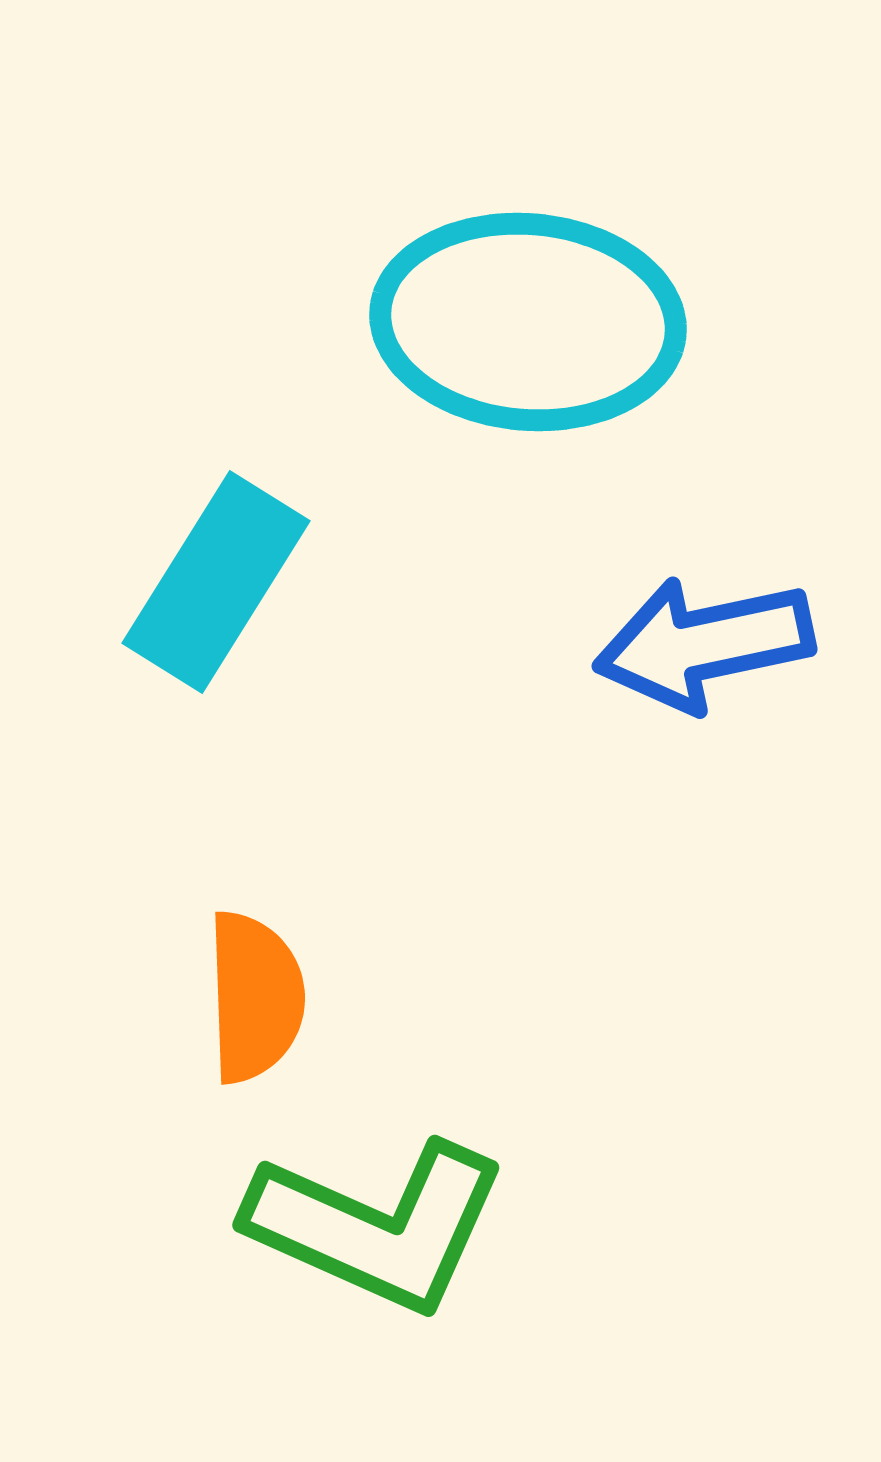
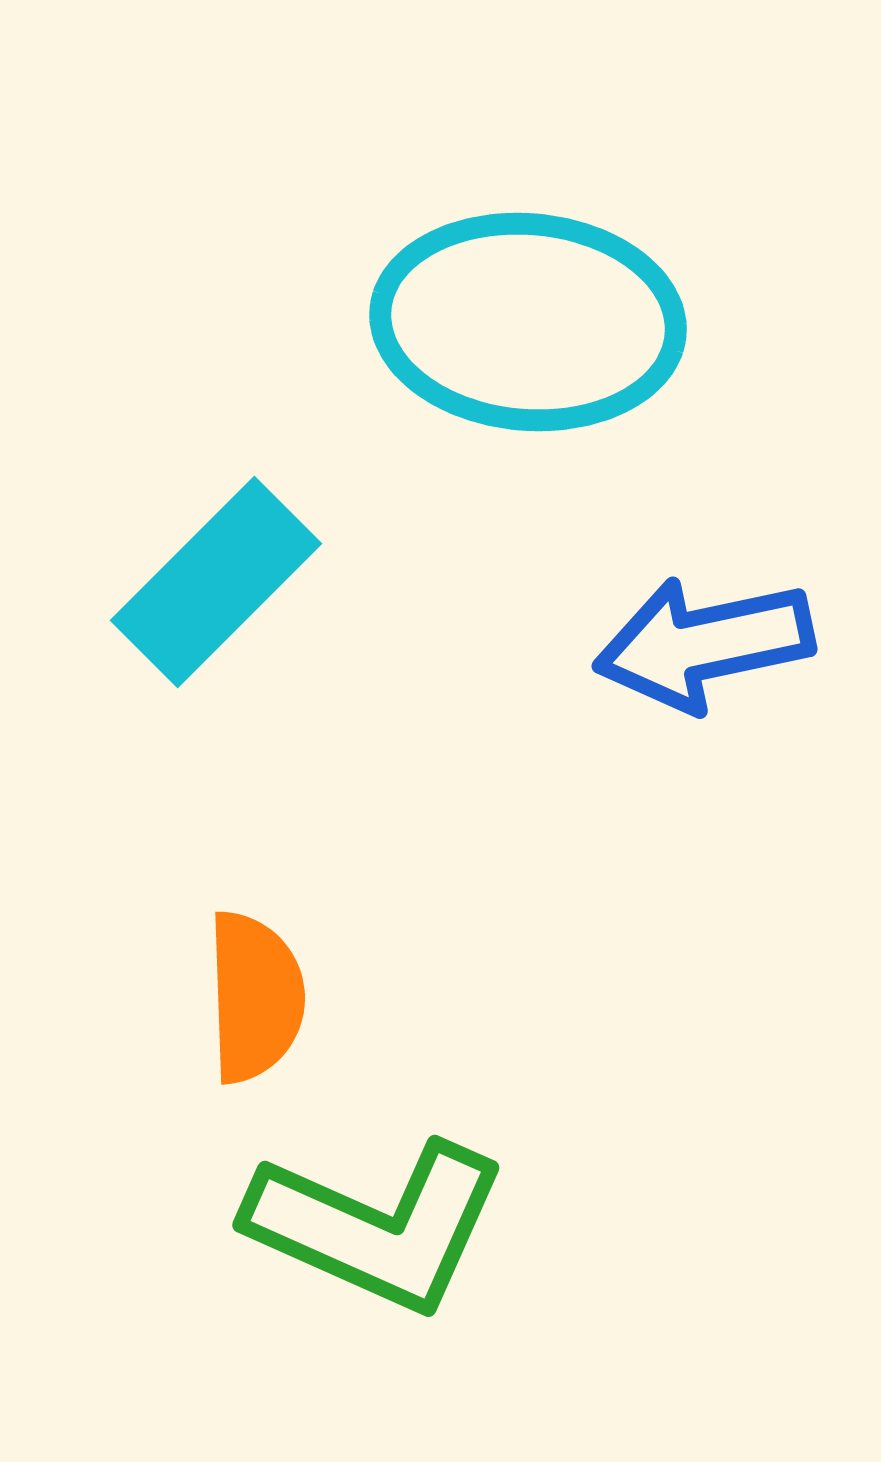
cyan rectangle: rotated 13 degrees clockwise
